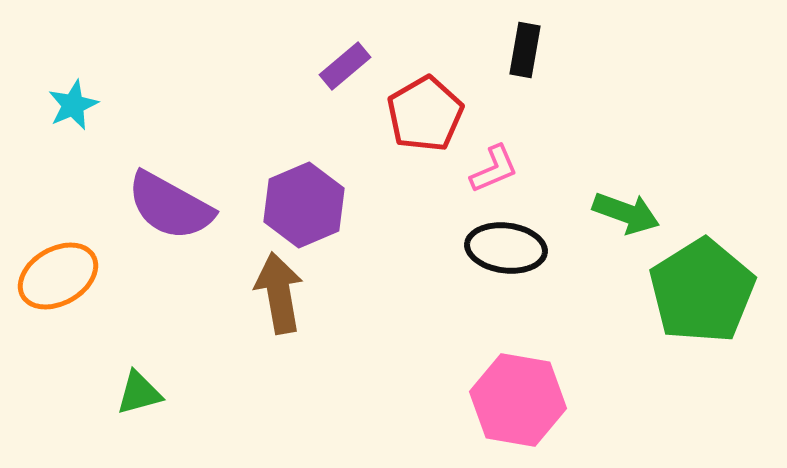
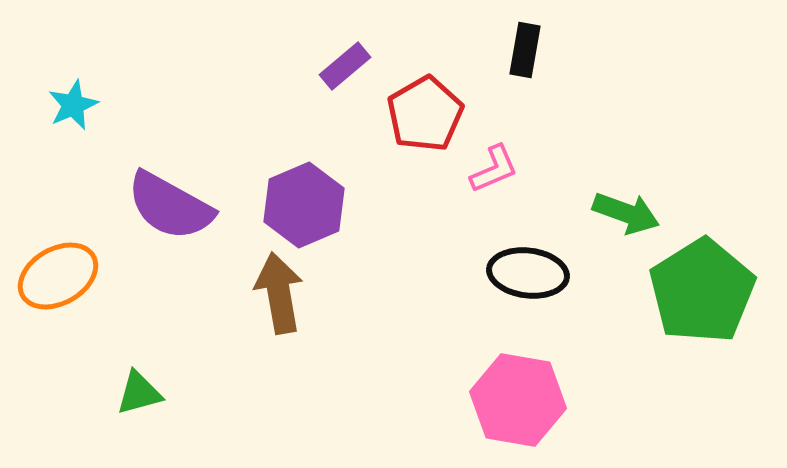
black ellipse: moved 22 px right, 25 px down
